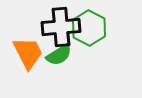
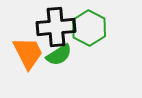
black cross: moved 5 px left
